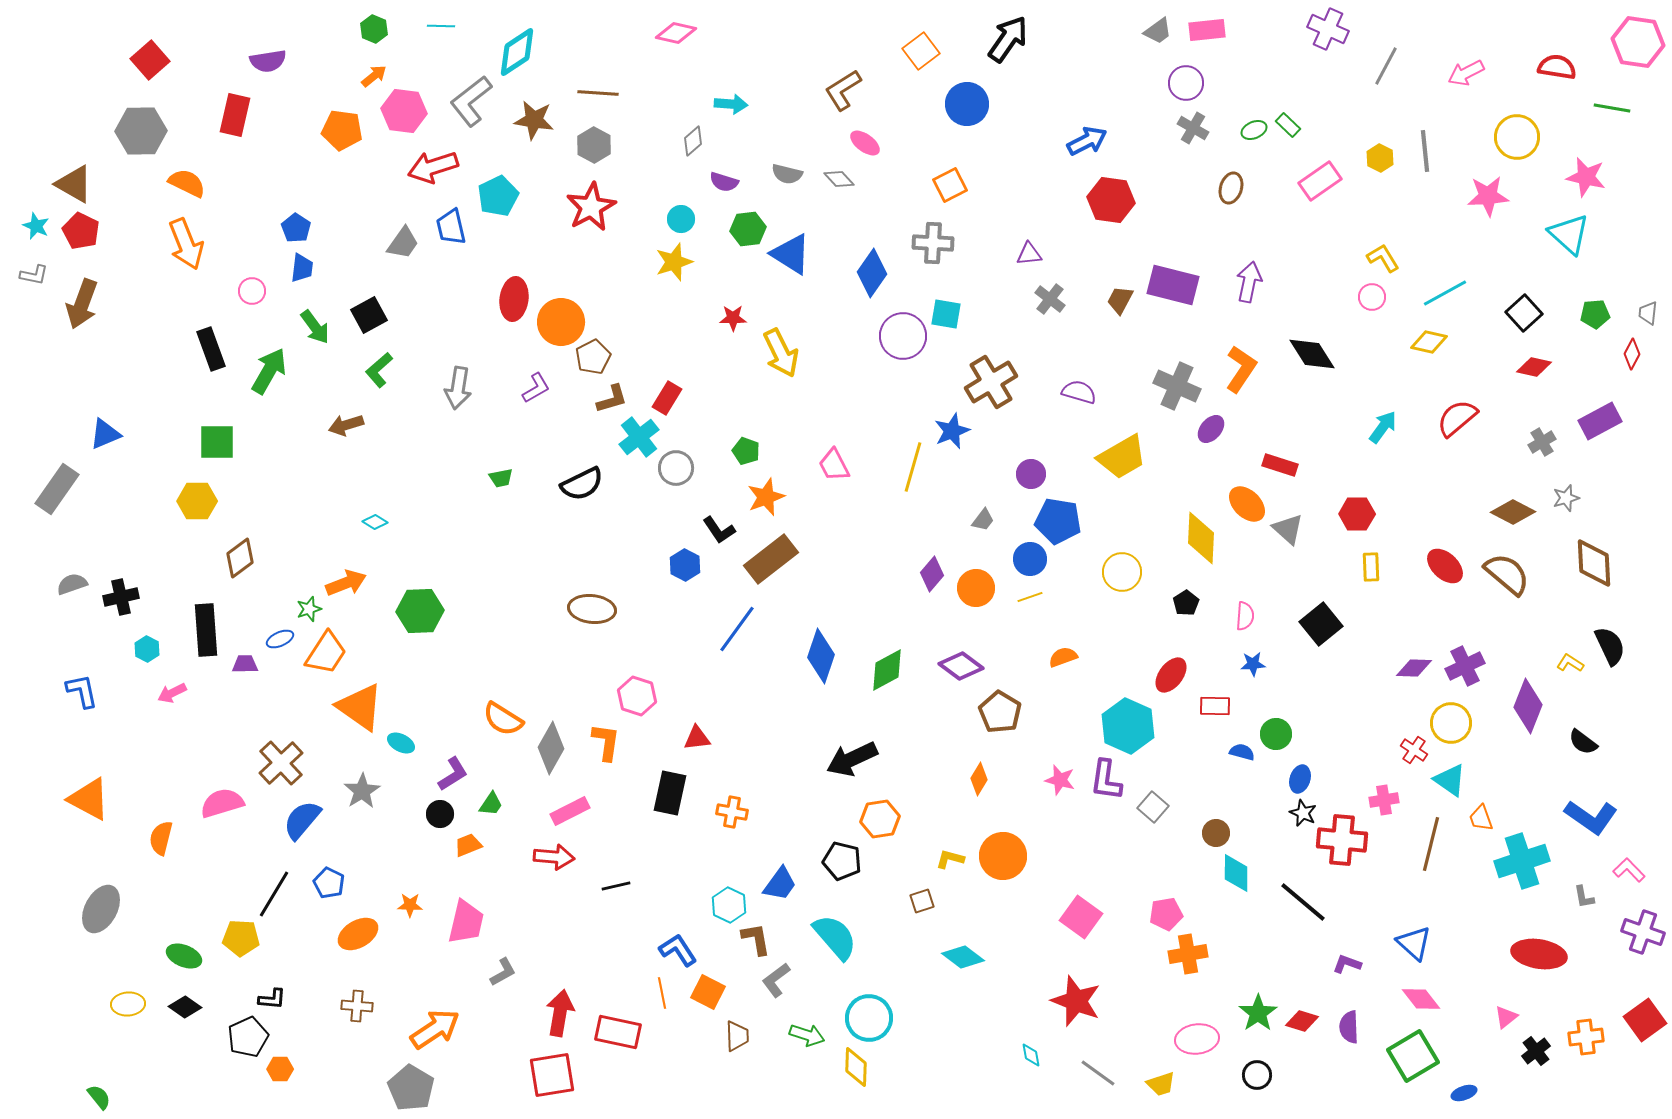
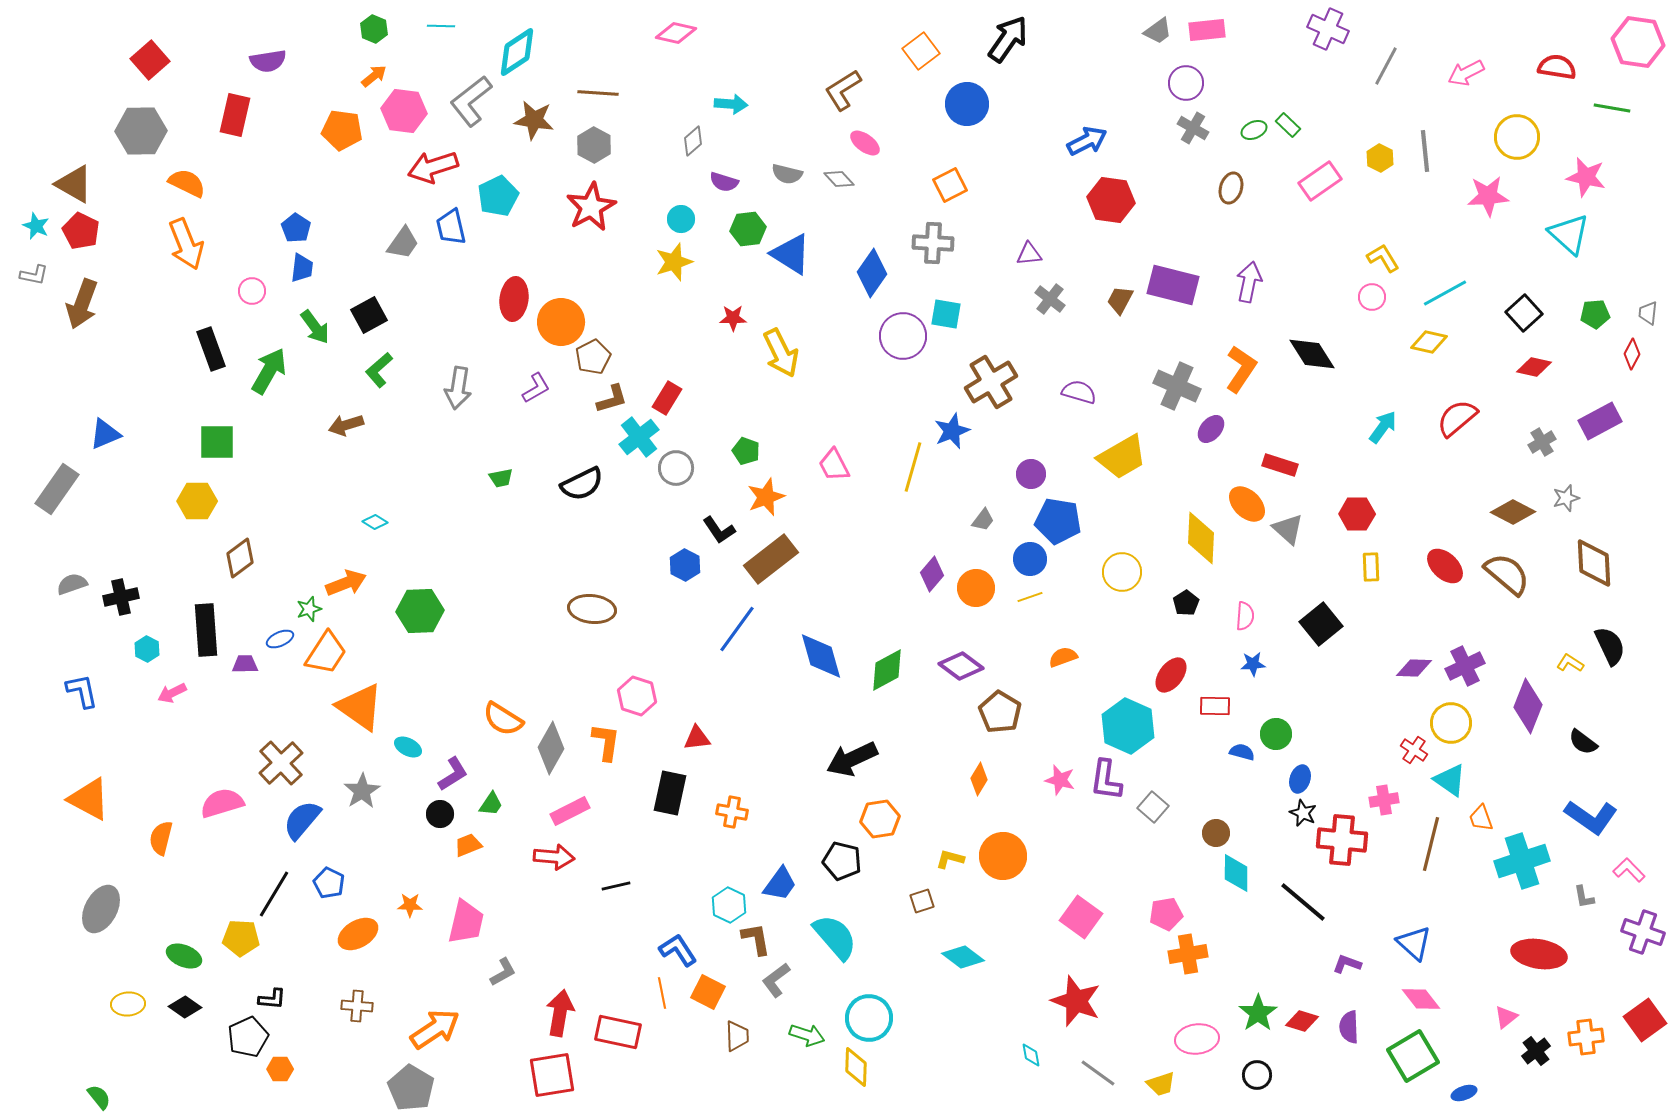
blue diamond at (821, 656): rotated 34 degrees counterclockwise
cyan ellipse at (401, 743): moved 7 px right, 4 px down
